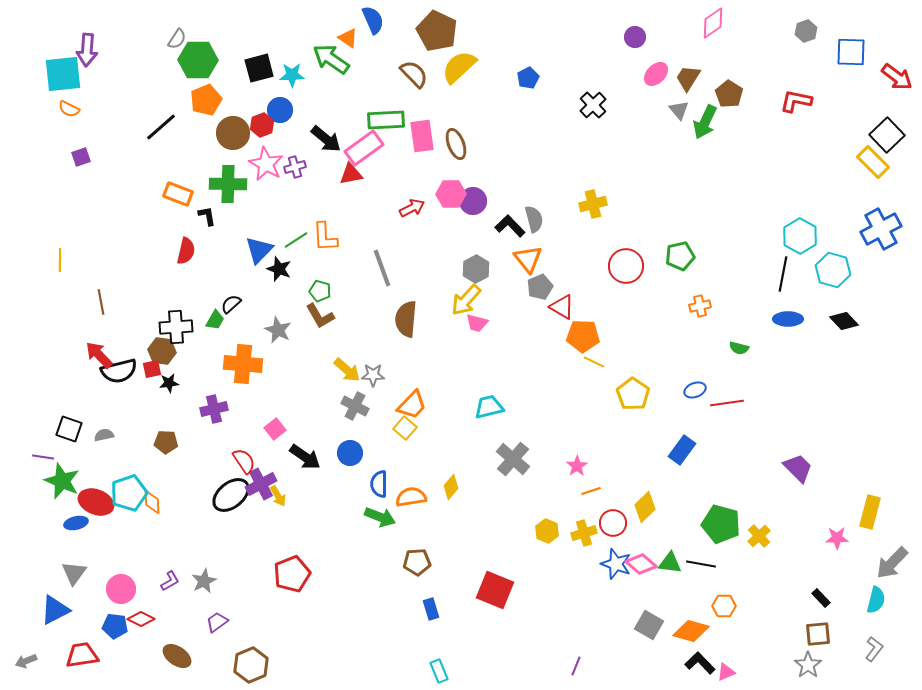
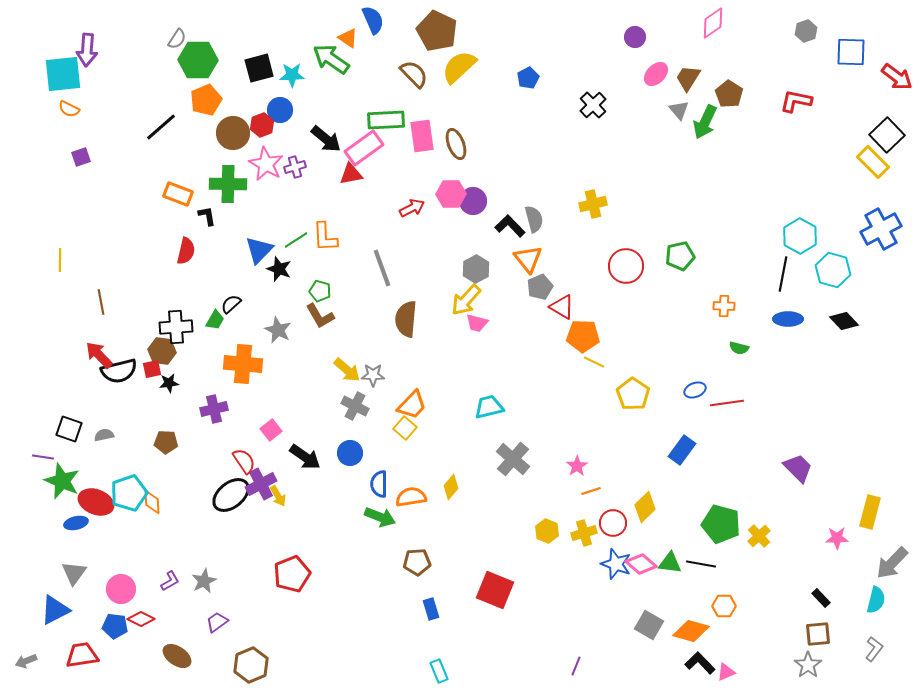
orange cross at (700, 306): moved 24 px right; rotated 15 degrees clockwise
pink square at (275, 429): moved 4 px left, 1 px down
